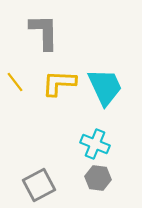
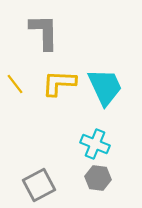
yellow line: moved 2 px down
